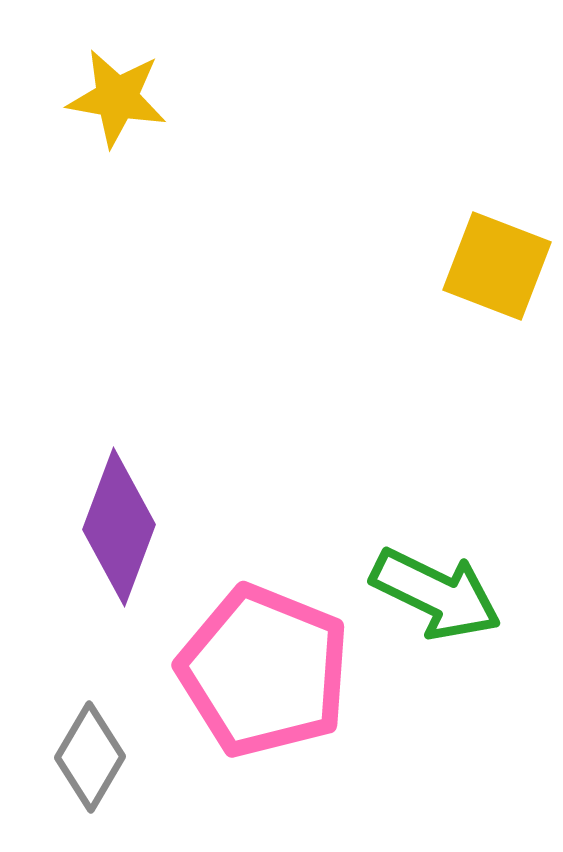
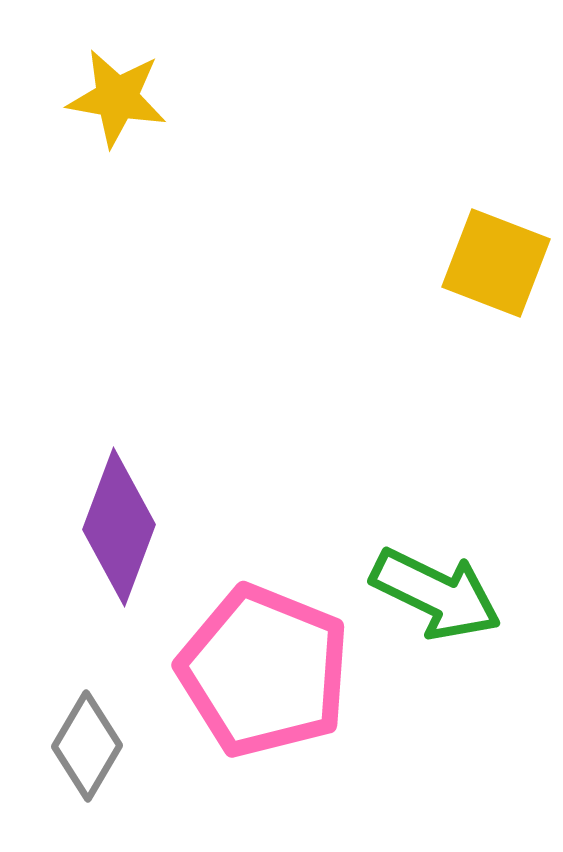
yellow square: moved 1 px left, 3 px up
gray diamond: moved 3 px left, 11 px up
